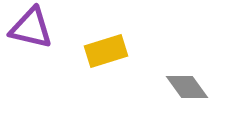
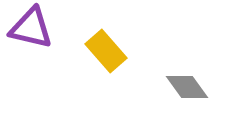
yellow rectangle: rotated 66 degrees clockwise
